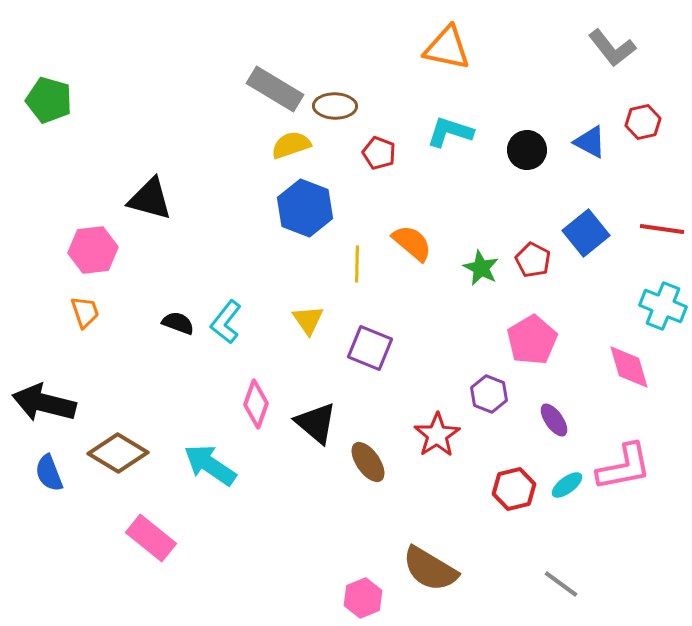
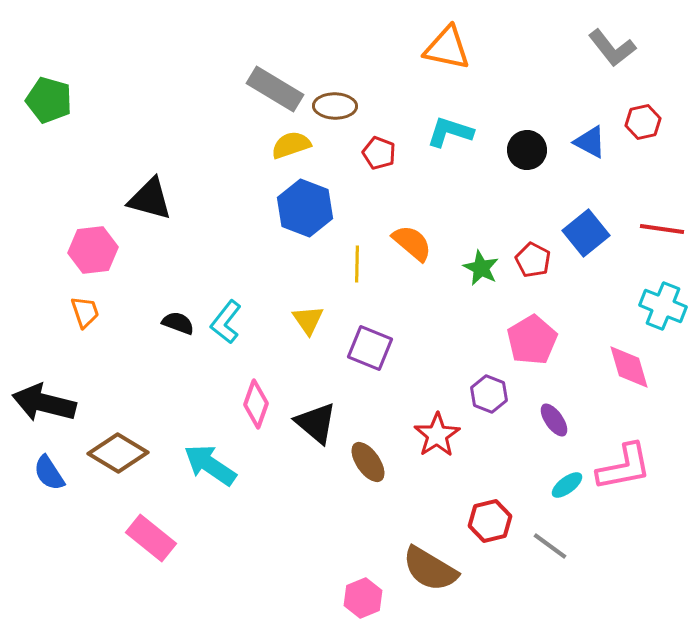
blue semicircle at (49, 473): rotated 12 degrees counterclockwise
red hexagon at (514, 489): moved 24 px left, 32 px down
gray line at (561, 584): moved 11 px left, 38 px up
